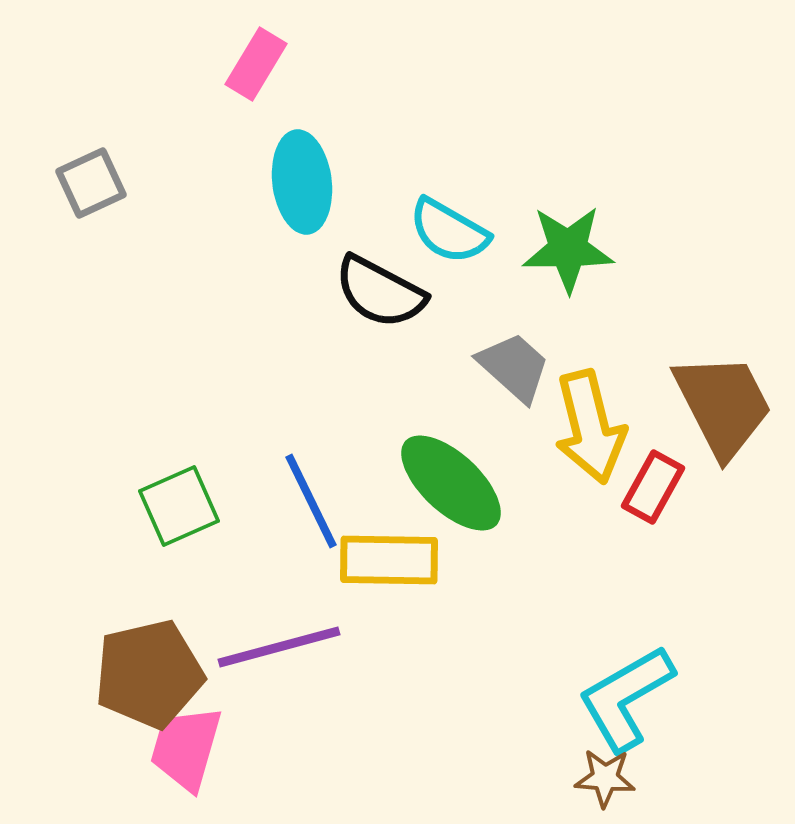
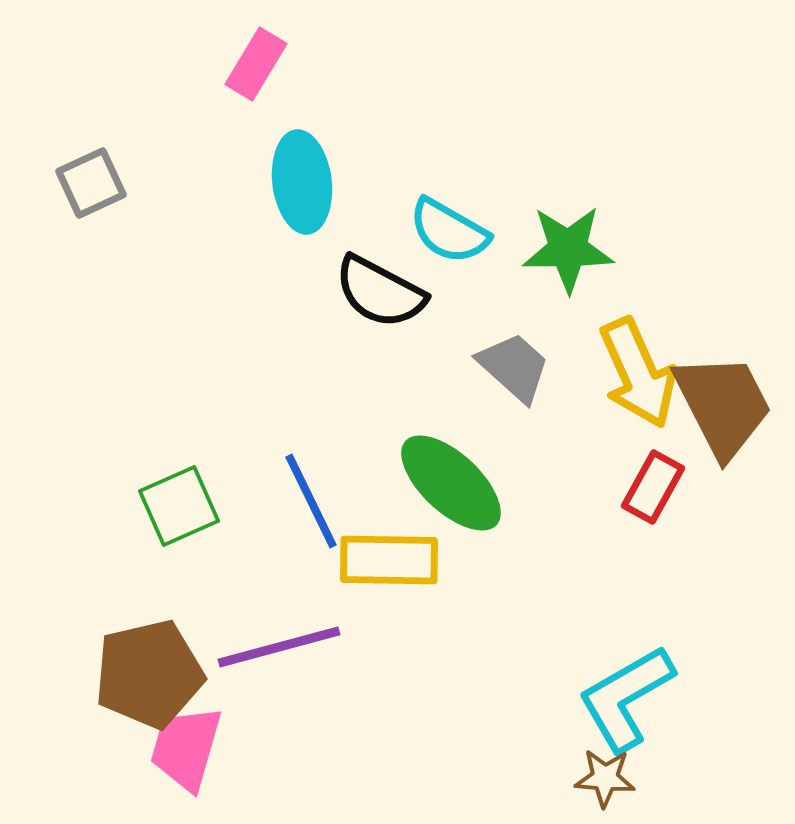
yellow arrow: moved 48 px right, 54 px up; rotated 10 degrees counterclockwise
